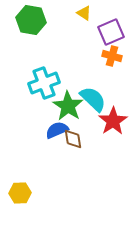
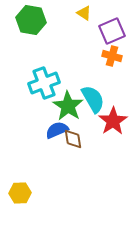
purple square: moved 1 px right, 1 px up
cyan semicircle: rotated 16 degrees clockwise
